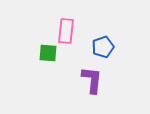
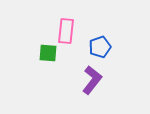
blue pentagon: moved 3 px left
purple L-shape: rotated 32 degrees clockwise
